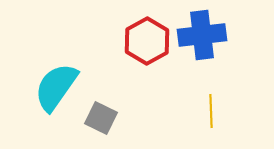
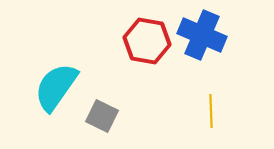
blue cross: rotated 30 degrees clockwise
red hexagon: rotated 21 degrees counterclockwise
gray square: moved 1 px right, 2 px up
